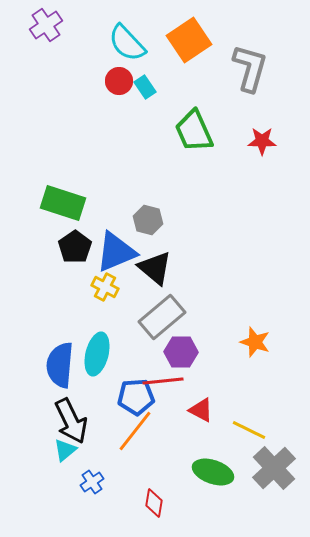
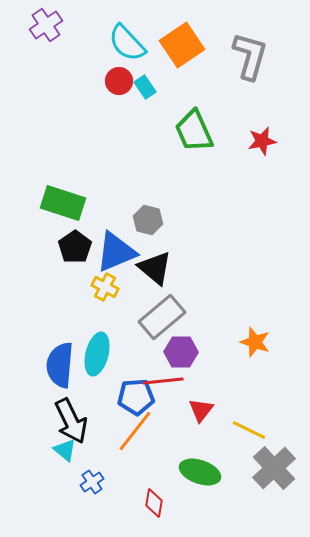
orange square: moved 7 px left, 5 px down
gray L-shape: moved 12 px up
red star: rotated 12 degrees counterclockwise
red triangle: rotated 40 degrees clockwise
cyan triangle: rotated 40 degrees counterclockwise
green ellipse: moved 13 px left
